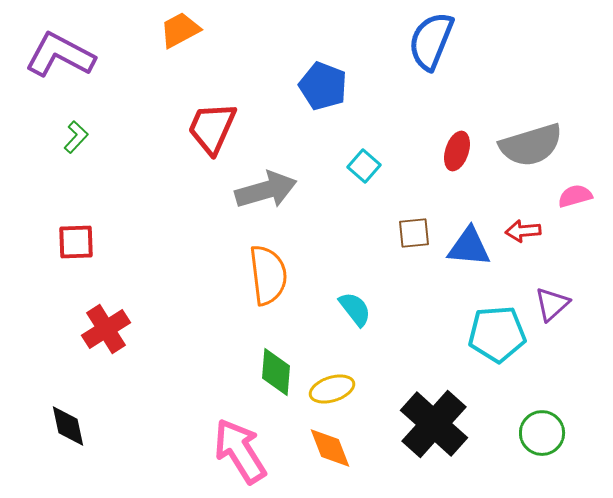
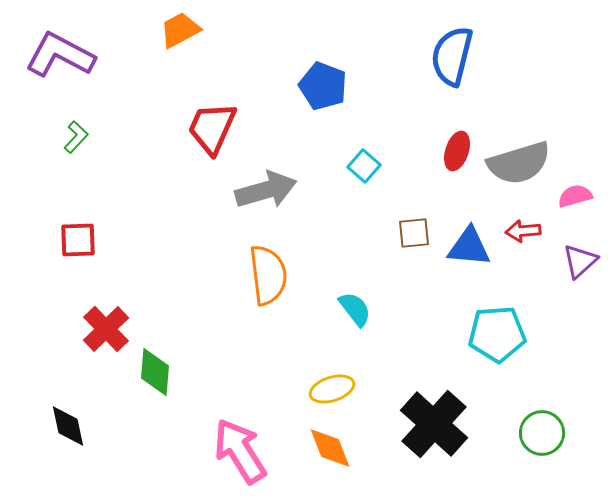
blue semicircle: moved 21 px right, 15 px down; rotated 8 degrees counterclockwise
gray semicircle: moved 12 px left, 18 px down
red square: moved 2 px right, 2 px up
purple triangle: moved 28 px right, 43 px up
red cross: rotated 12 degrees counterclockwise
green diamond: moved 121 px left
